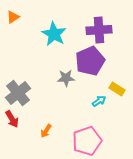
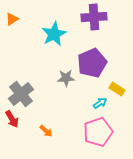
orange triangle: moved 1 px left, 2 px down
purple cross: moved 5 px left, 13 px up
cyan star: rotated 15 degrees clockwise
purple pentagon: moved 2 px right, 2 px down
gray cross: moved 3 px right, 1 px down
cyan arrow: moved 1 px right, 2 px down
orange arrow: rotated 80 degrees counterclockwise
pink pentagon: moved 11 px right, 9 px up
